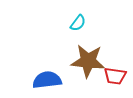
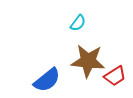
red trapezoid: rotated 40 degrees counterclockwise
blue semicircle: rotated 148 degrees clockwise
